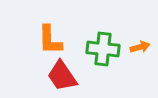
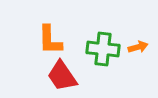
orange arrow: moved 2 px left
